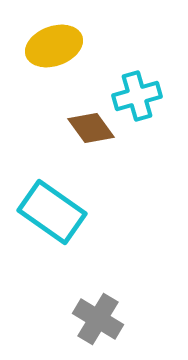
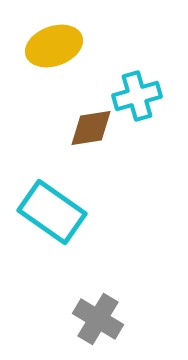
brown diamond: rotated 63 degrees counterclockwise
